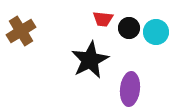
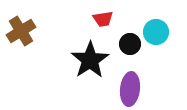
red trapezoid: rotated 15 degrees counterclockwise
black circle: moved 1 px right, 16 px down
black star: rotated 6 degrees counterclockwise
